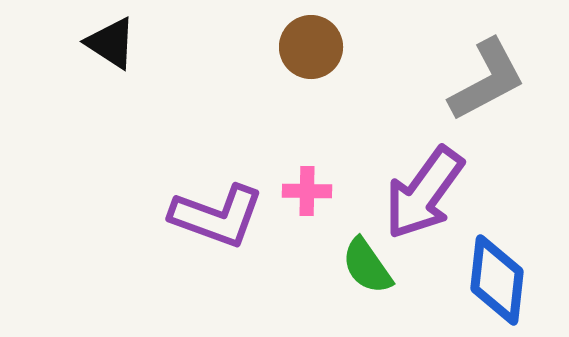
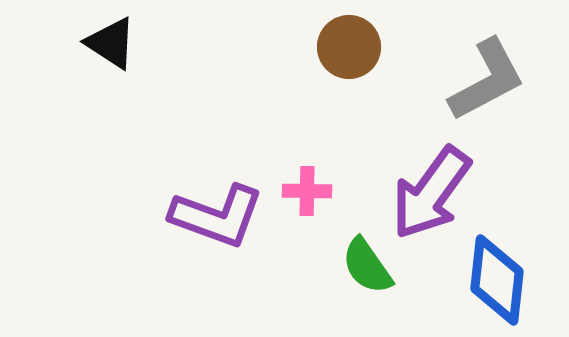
brown circle: moved 38 px right
purple arrow: moved 7 px right
